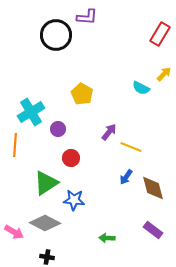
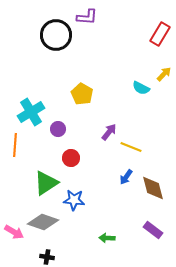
gray diamond: moved 2 px left, 1 px up; rotated 8 degrees counterclockwise
